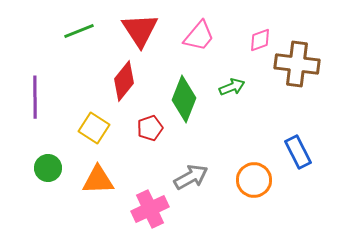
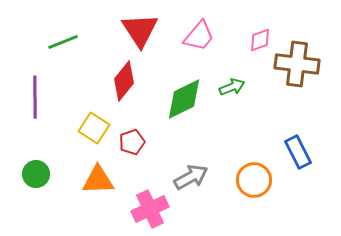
green line: moved 16 px left, 11 px down
green diamond: rotated 42 degrees clockwise
red pentagon: moved 18 px left, 14 px down
green circle: moved 12 px left, 6 px down
